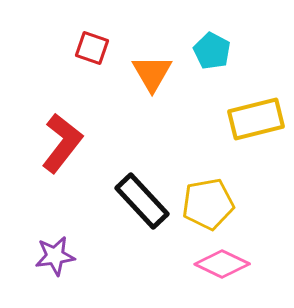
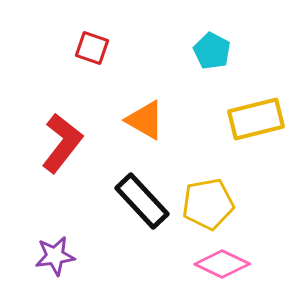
orange triangle: moved 7 px left, 47 px down; rotated 30 degrees counterclockwise
